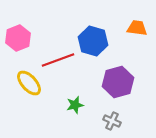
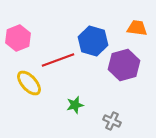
purple hexagon: moved 6 px right, 17 px up
